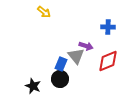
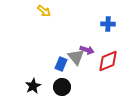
yellow arrow: moved 1 px up
blue cross: moved 3 px up
purple arrow: moved 1 px right, 4 px down
gray triangle: moved 1 px down
black circle: moved 2 px right, 8 px down
black star: rotated 21 degrees clockwise
